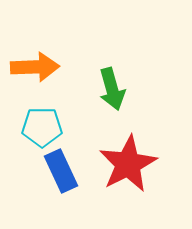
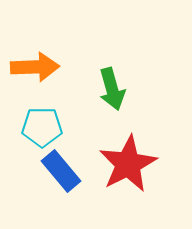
blue rectangle: rotated 15 degrees counterclockwise
